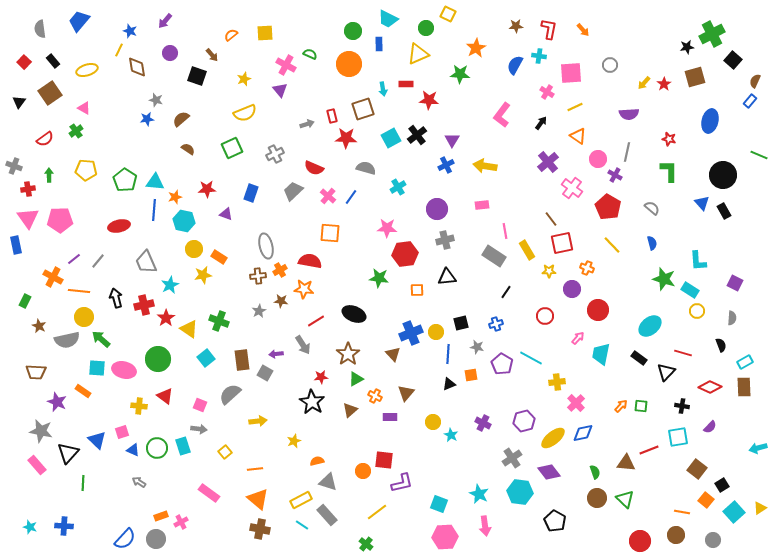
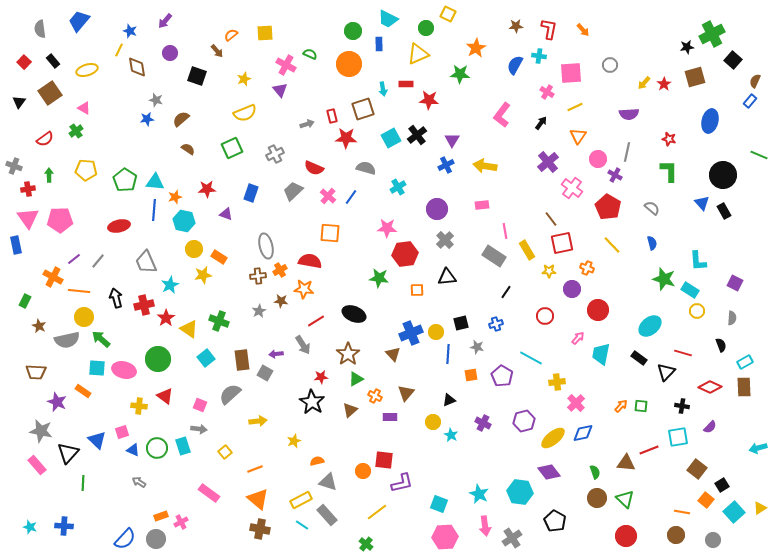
brown arrow at (212, 55): moved 5 px right, 4 px up
orange triangle at (578, 136): rotated 30 degrees clockwise
gray cross at (445, 240): rotated 30 degrees counterclockwise
purple pentagon at (502, 364): moved 12 px down
black triangle at (449, 384): moved 16 px down
gray cross at (512, 458): moved 80 px down
orange line at (255, 469): rotated 14 degrees counterclockwise
red circle at (640, 541): moved 14 px left, 5 px up
